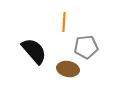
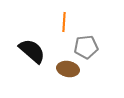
black semicircle: moved 2 px left; rotated 8 degrees counterclockwise
